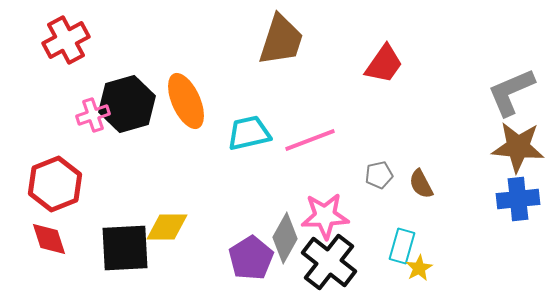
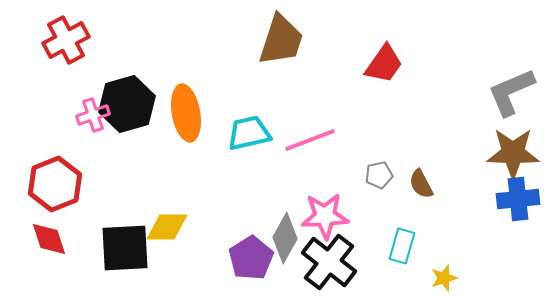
orange ellipse: moved 12 px down; rotated 14 degrees clockwise
brown star: moved 5 px left, 6 px down; rotated 4 degrees counterclockwise
yellow star: moved 25 px right, 10 px down; rotated 12 degrees clockwise
